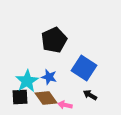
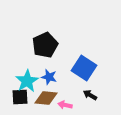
black pentagon: moved 9 px left, 5 px down
brown diamond: rotated 50 degrees counterclockwise
